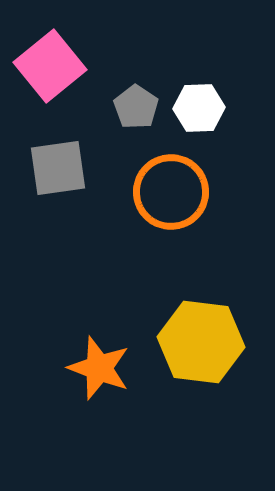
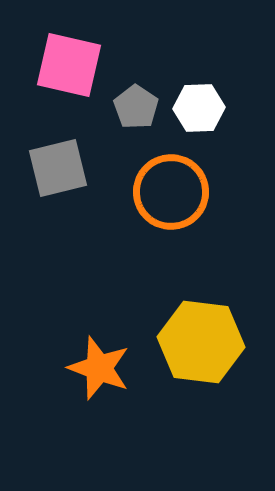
pink square: moved 19 px right, 1 px up; rotated 38 degrees counterclockwise
gray square: rotated 6 degrees counterclockwise
